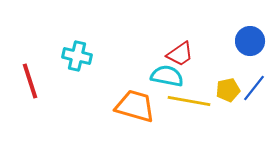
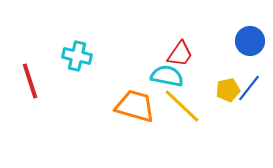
red trapezoid: rotated 20 degrees counterclockwise
blue line: moved 5 px left
yellow line: moved 7 px left, 5 px down; rotated 33 degrees clockwise
